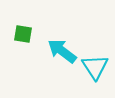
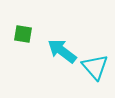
cyan triangle: rotated 8 degrees counterclockwise
